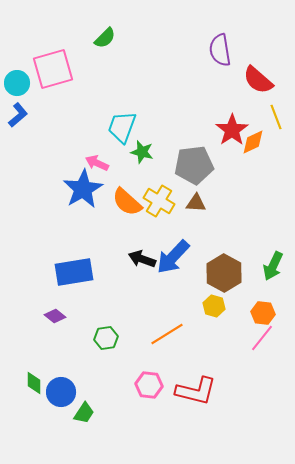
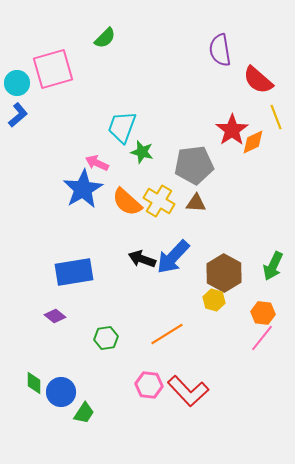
yellow hexagon: moved 6 px up
red L-shape: moved 8 px left; rotated 33 degrees clockwise
